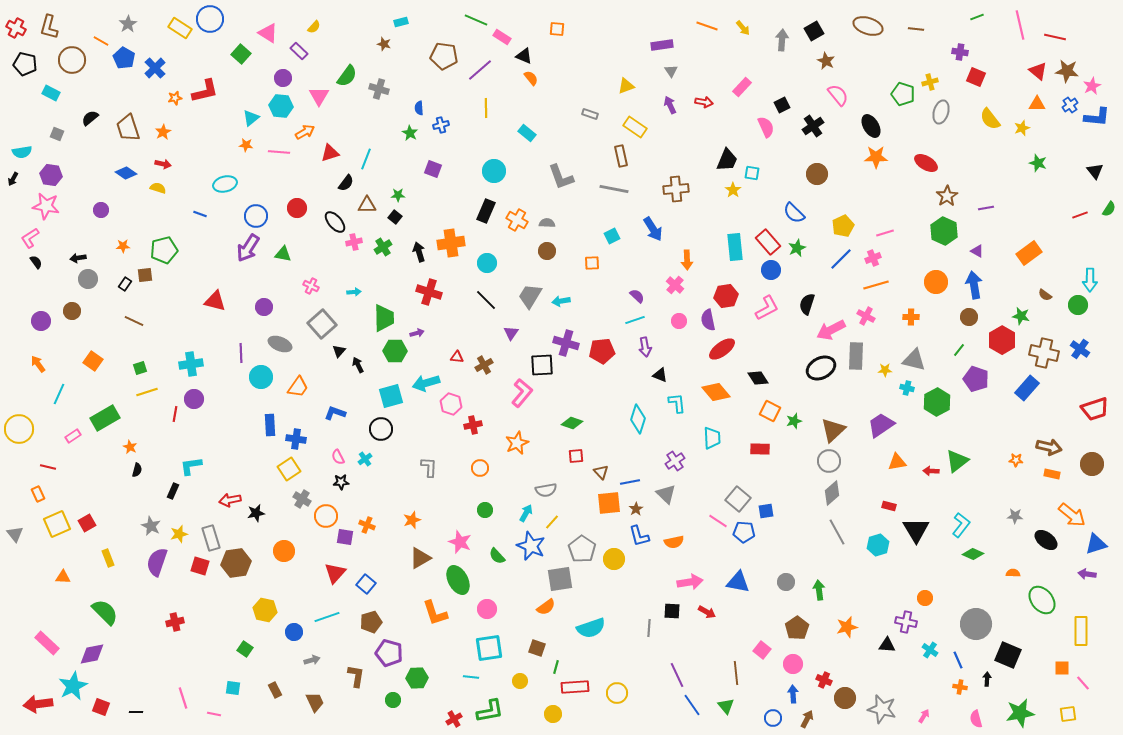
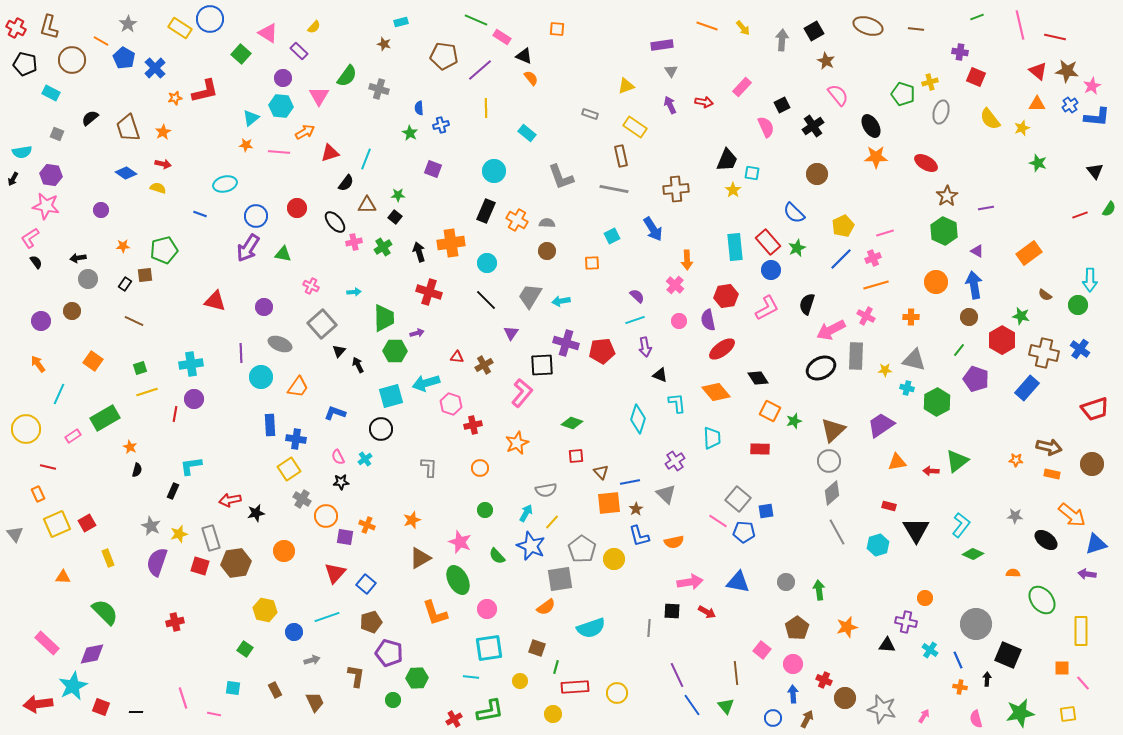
yellow circle at (19, 429): moved 7 px right
